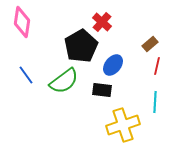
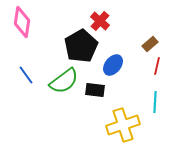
red cross: moved 2 px left, 1 px up
black rectangle: moved 7 px left
